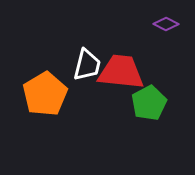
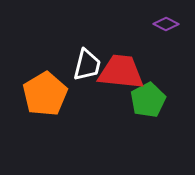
green pentagon: moved 1 px left, 3 px up
